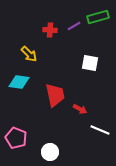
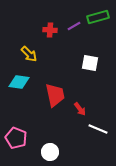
red arrow: rotated 24 degrees clockwise
white line: moved 2 px left, 1 px up
